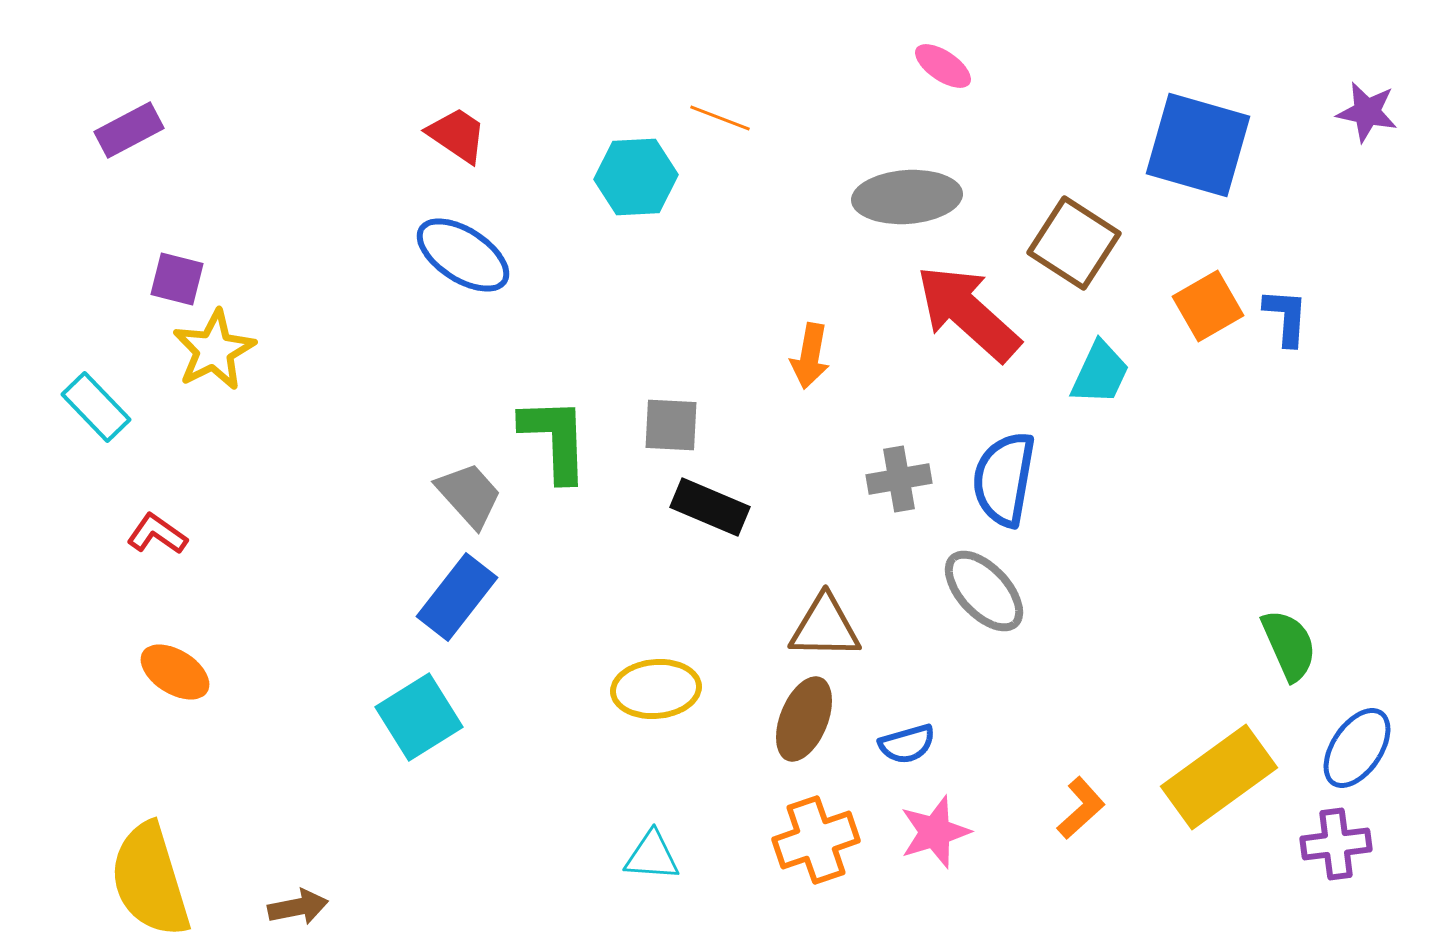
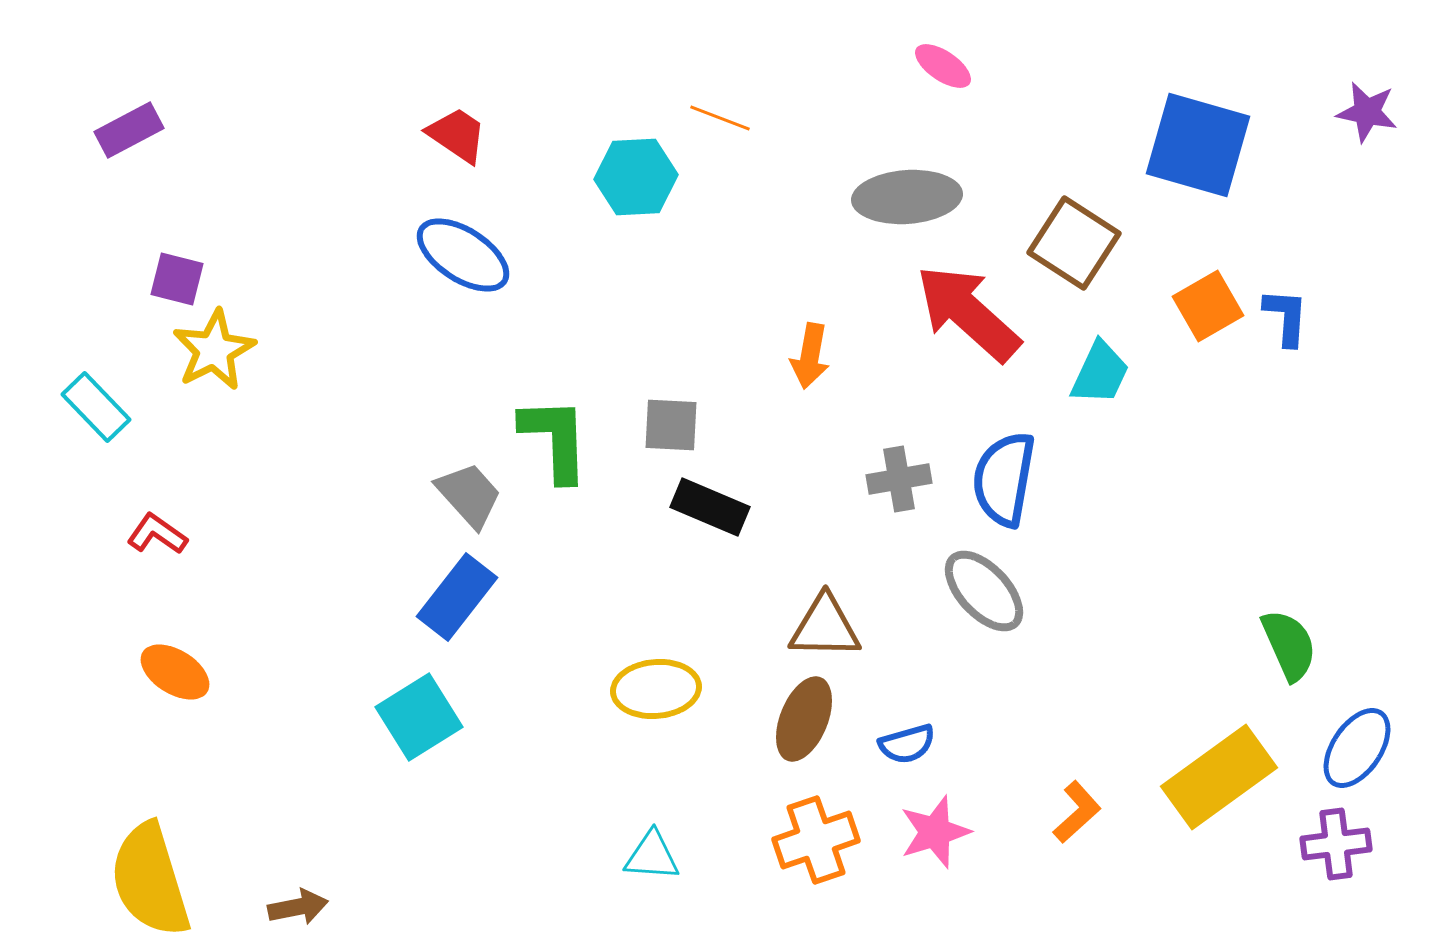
orange L-shape at (1081, 808): moved 4 px left, 4 px down
